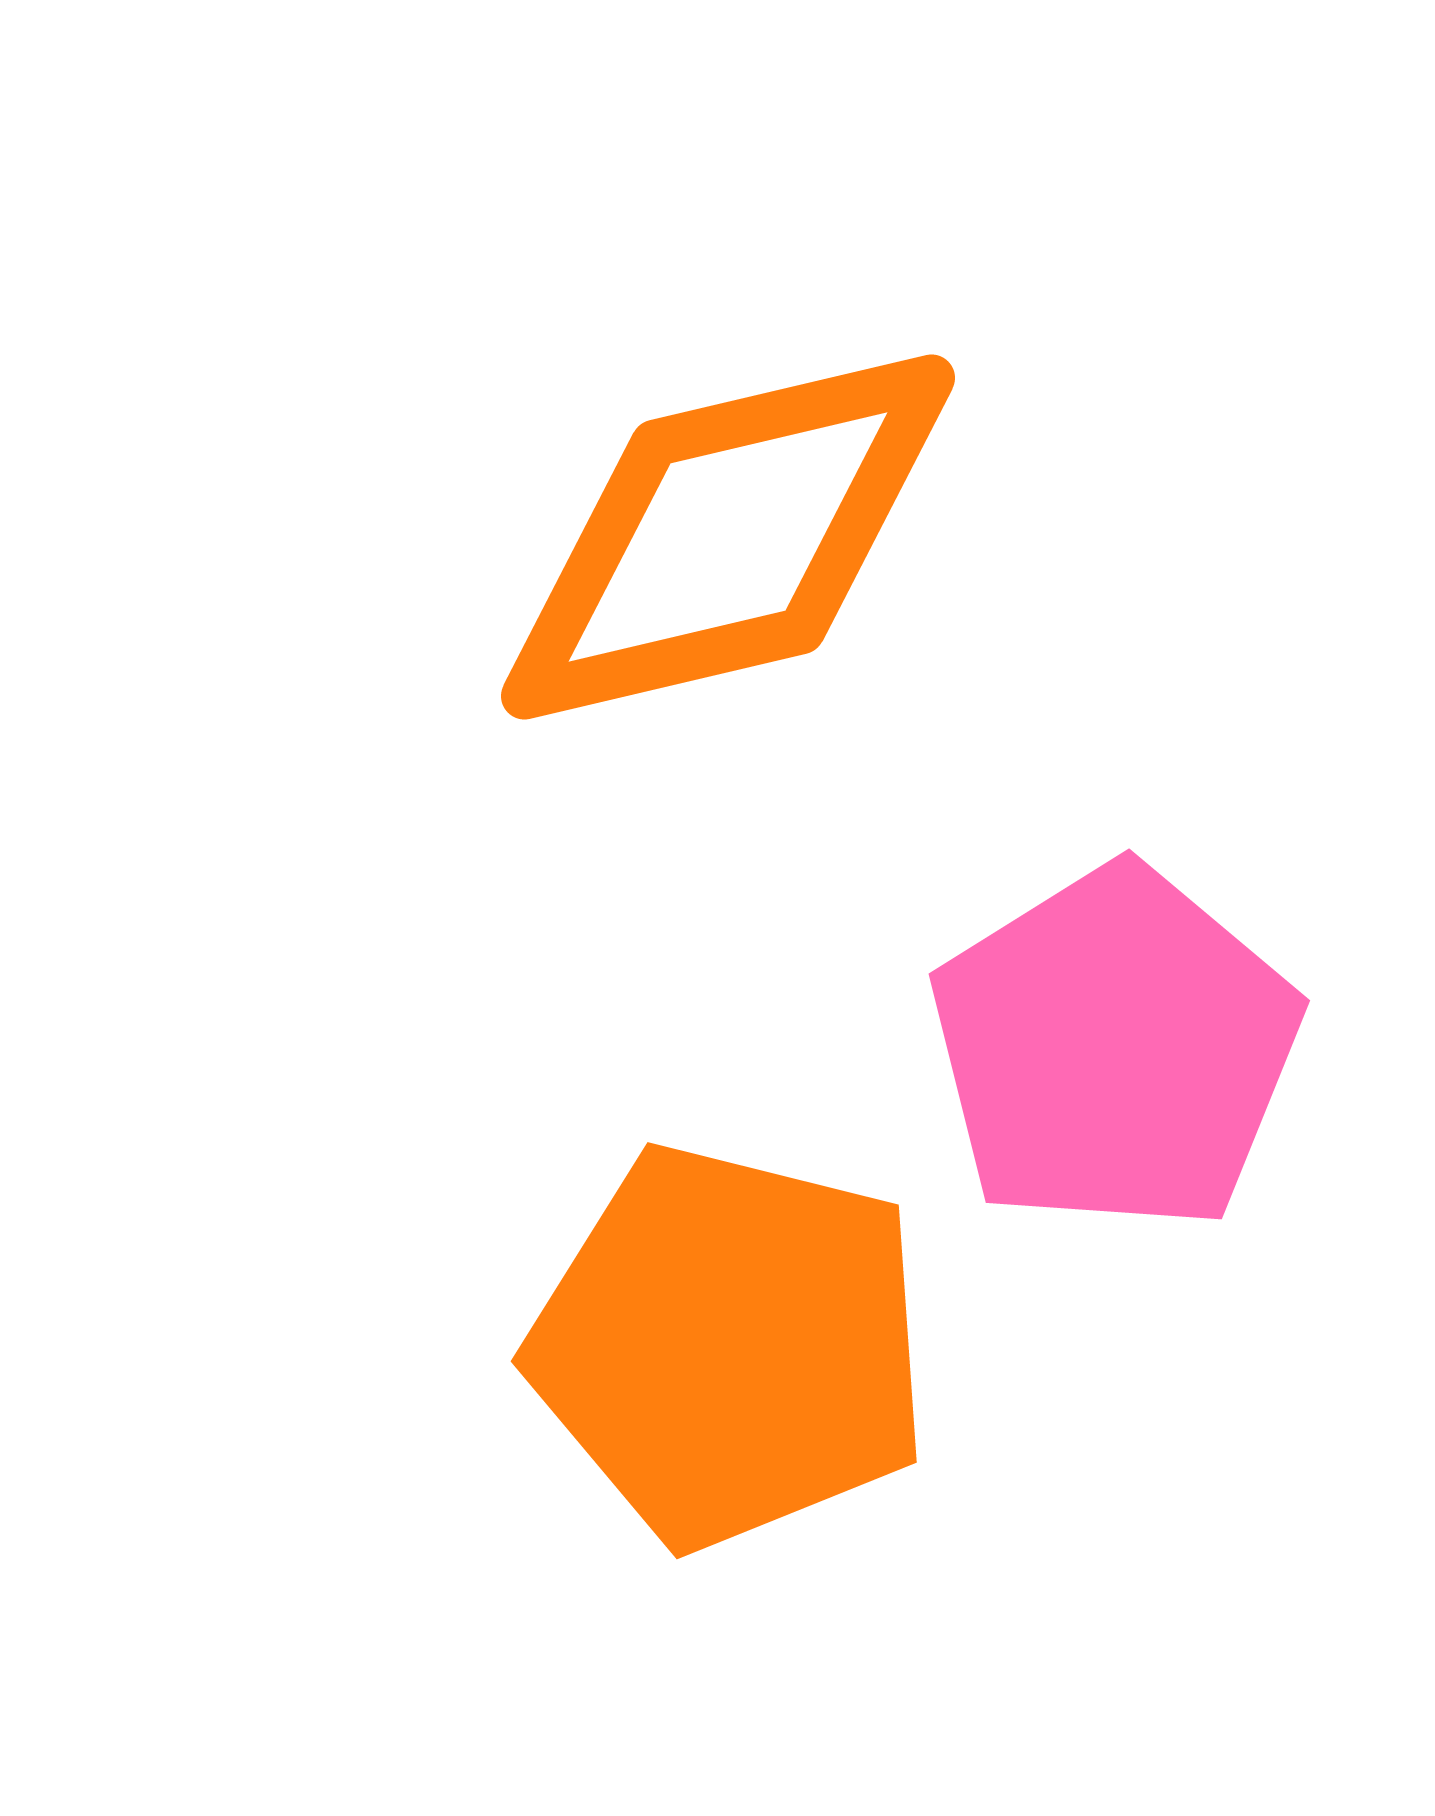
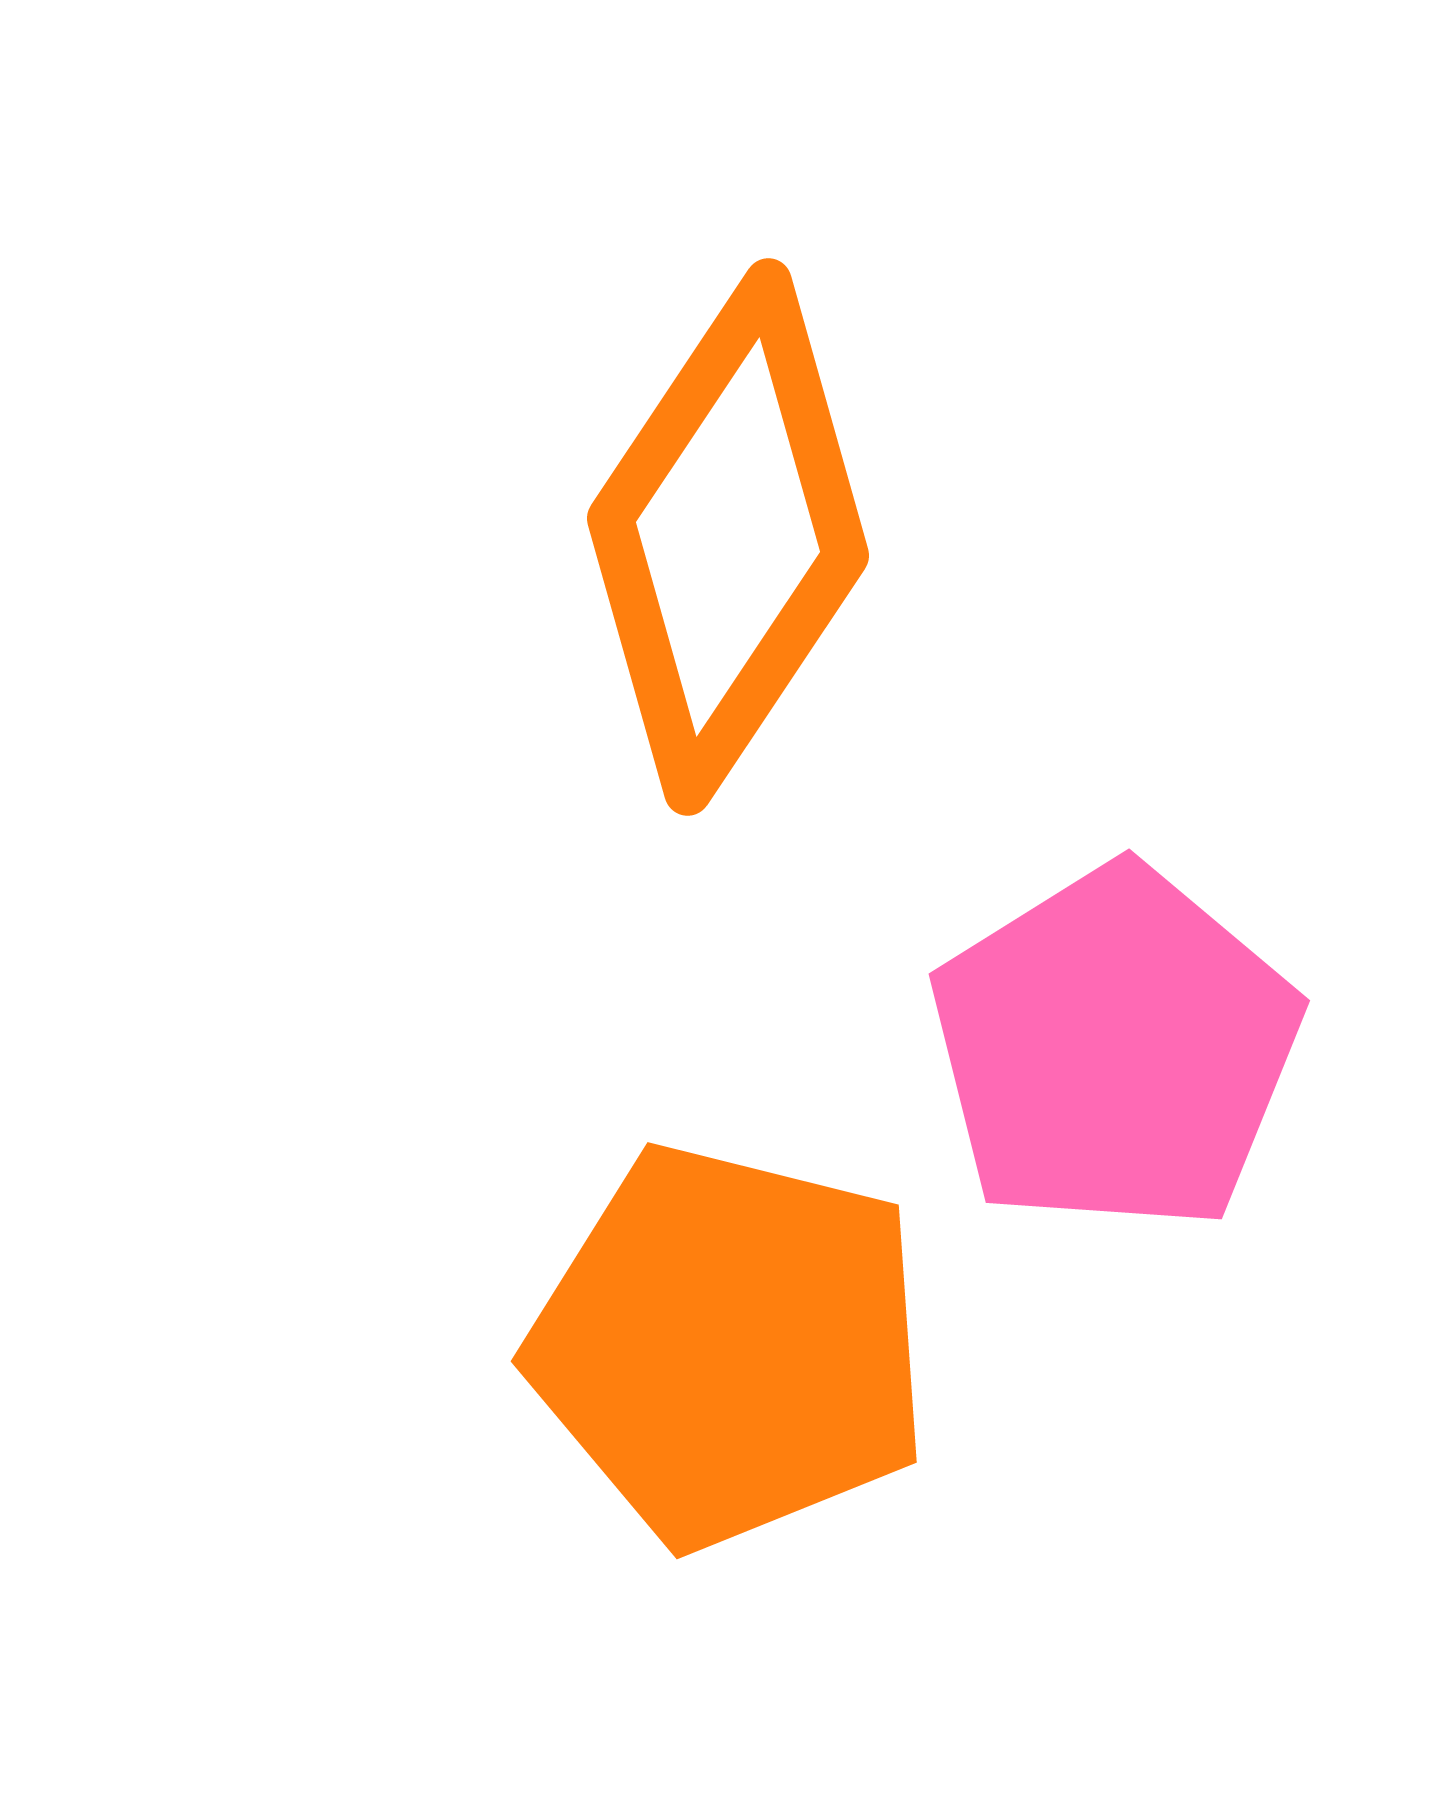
orange diamond: rotated 43 degrees counterclockwise
